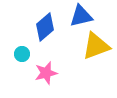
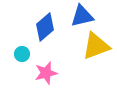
blue triangle: moved 1 px right
